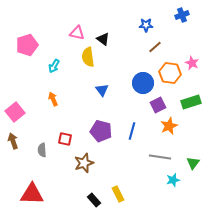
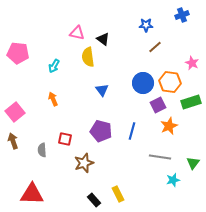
pink pentagon: moved 9 px left, 8 px down; rotated 25 degrees clockwise
orange hexagon: moved 9 px down
